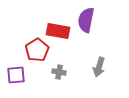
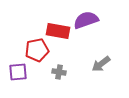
purple semicircle: rotated 60 degrees clockwise
red pentagon: rotated 20 degrees clockwise
gray arrow: moved 2 px right, 3 px up; rotated 36 degrees clockwise
purple square: moved 2 px right, 3 px up
